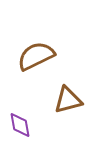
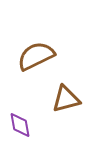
brown triangle: moved 2 px left, 1 px up
